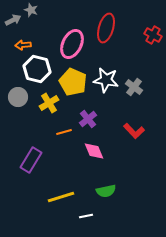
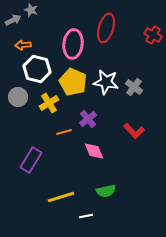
pink ellipse: moved 1 px right; rotated 20 degrees counterclockwise
white star: moved 2 px down
